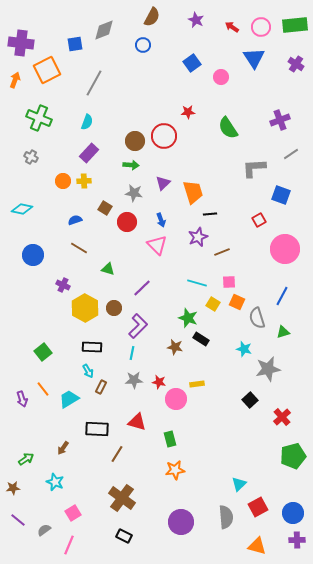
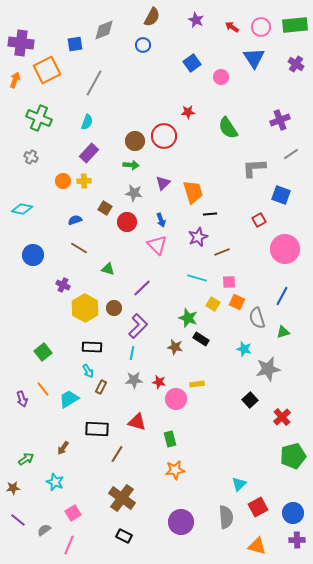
cyan line at (197, 283): moved 5 px up
